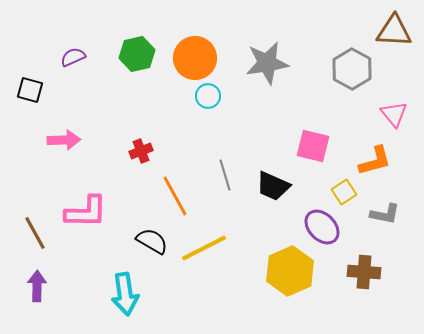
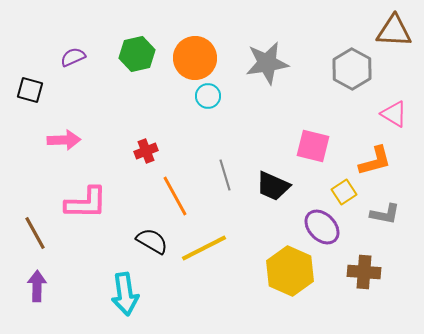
pink triangle: rotated 20 degrees counterclockwise
red cross: moved 5 px right
pink L-shape: moved 9 px up
yellow hexagon: rotated 12 degrees counterclockwise
